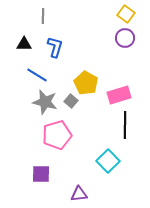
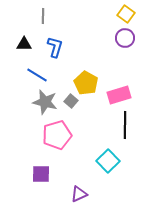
purple triangle: rotated 18 degrees counterclockwise
